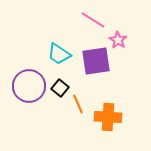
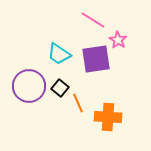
purple square: moved 2 px up
orange line: moved 1 px up
